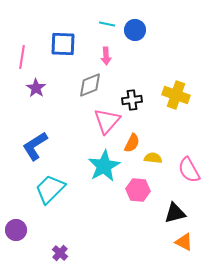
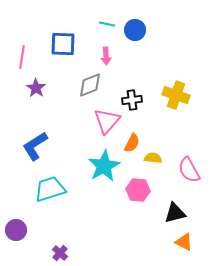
cyan trapezoid: rotated 28 degrees clockwise
